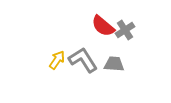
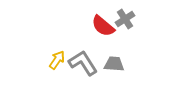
gray cross: moved 11 px up
gray L-shape: moved 3 px down
